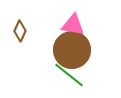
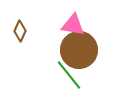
brown circle: moved 7 px right
green line: rotated 12 degrees clockwise
